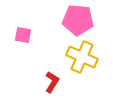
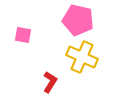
pink pentagon: rotated 8 degrees clockwise
red L-shape: moved 2 px left
